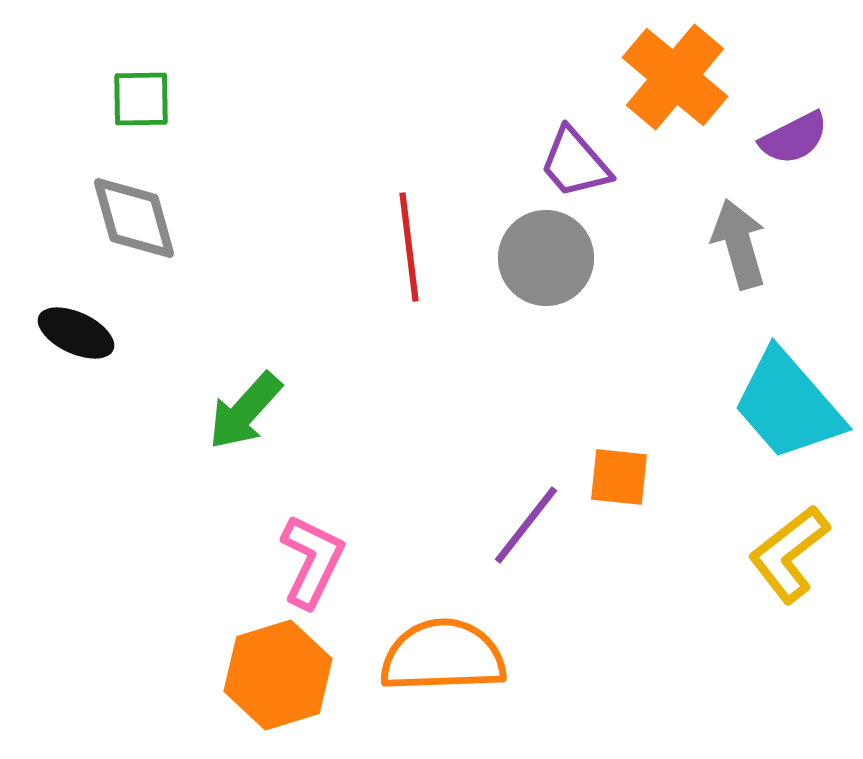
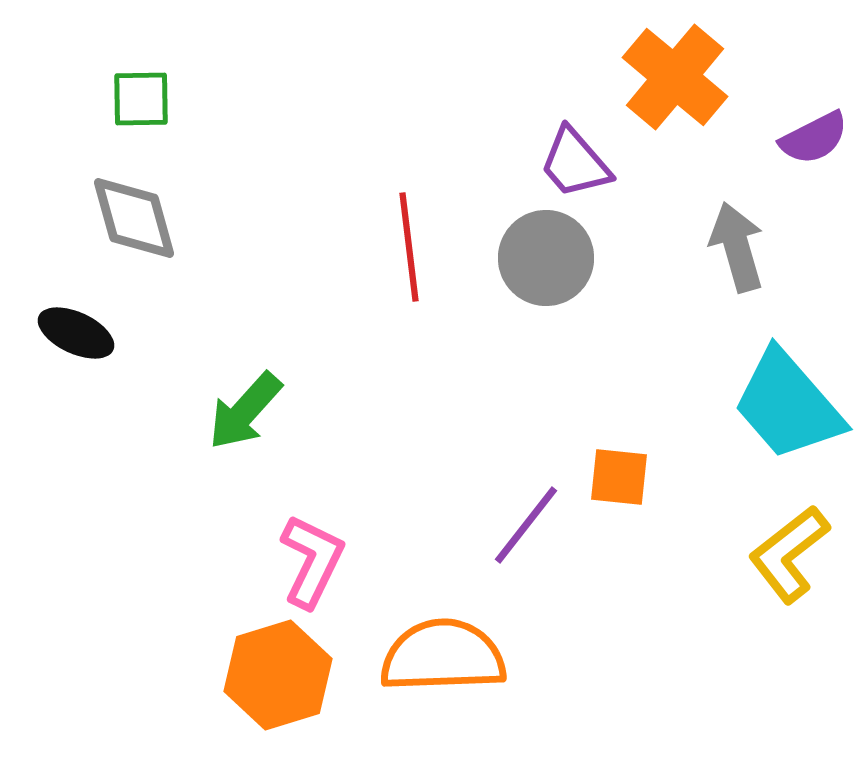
purple semicircle: moved 20 px right
gray arrow: moved 2 px left, 3 px down
